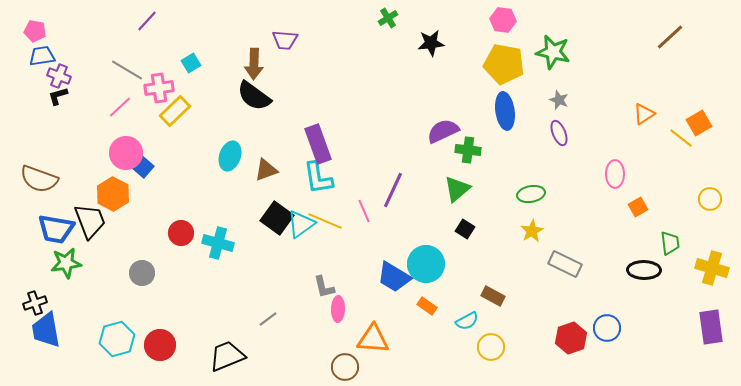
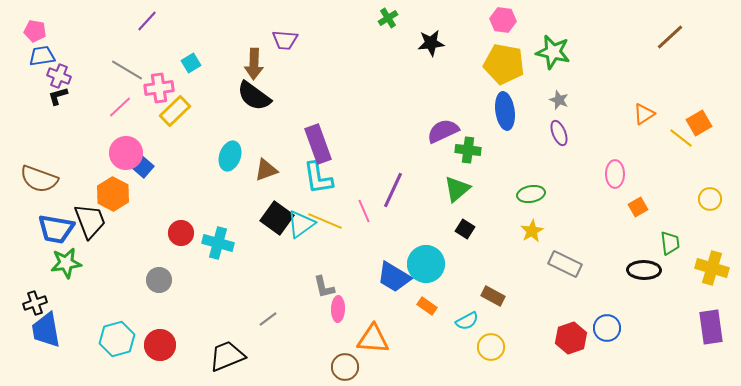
gray circle at (142, 273): moved 17 px right, 7 px down
